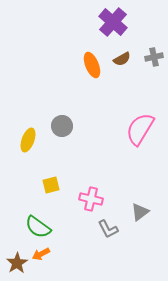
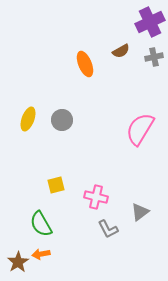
purple cross: moved 37 px right; rotated 24 degrees clockwise
brown semicircle: moved 1 px left, 8 px up
orange ellipse: moved 7 px left, 1 px up
gray circle: moved 6 px up
yellow ellipse: moved 21 px up
yellow square: moved 5 px right
pink cross: moved 5 px right, 2 px up
green semicircle: moved 3 px right, 3 px up; rotated 24 degrees clockwise
orange arrow: rotated 18 degrees clockwise
brown star: moved 1 px right, 1 px up
